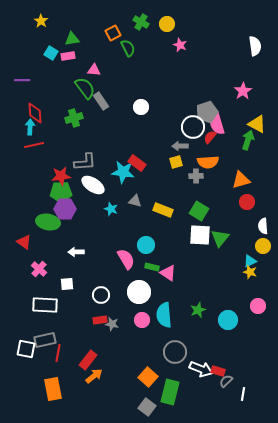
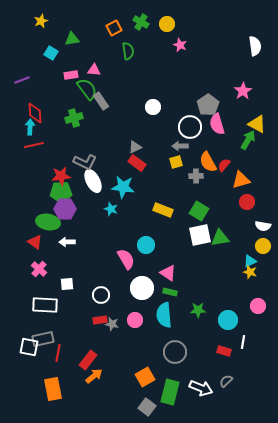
yellow star at (41, 21): rotated 16 degrees clockwise
orange square at (113, 33): moved 1 px right, 5 px up
green semicircle at (128, 48): moved 3 px down; rotated 18 degrees clockwise
pink rectangle at (68, 56): moved 3 px right, 19 px down
purple line at (22, 80): rotated 21 degrees counterclockwise
green semicircle at (85, 88): moved 2 px right, 1 px down
white circle at (141, 107): moved 12 px right
gray pentagon at (207, 112): moved 1 px right, 7 px up; rotated 15 degrees counterclockwise
white circle at (193, 127): moved 3 px left
red semicircle at (210, 137): moved 14 px right, 28 px down
green arrow at (248, 140): rotated 12 degrees clockwise
gray L-shape at (85, 162): rotated 30 degrees clockwise
orange semicircle at (208, 162): rotated 65 degrees clockwise
cyan star at (123, 172): moved 15 px down
white ellipse at (93, 185): moved 4 px up; rotated 30 degrees clockwise
gray triangle at (135, 201): moved 54 px up; rotated 40 degrees counterclockwise
white semicircle at (263, 226): rotated 77 degrees counterclockwise
white square at (200, 235): rotated 15 degrees counterclockwise
green triangle at (220, 238): rotated 42 degrees clockwise
red triangle at (24, 242): moved 11 px right
white arrow at (76, 252): moved 9 px left, 10 px up
green rectangle at (152, 267): moved 18 px right, 25 px down
white circle at (139, 292): moved 3 px right, 4 px up
green star at (198, 310): rotated 21 degrees clockwise
pink circle at (142, 320): moved 7 px left
gray rectangle at (45, 340): moved 2 px left, 1 px up
white square at (26, 349): moved 3 px right, 2 px up
white arrow at (201, 369): moved 19 px down
red rectangle at (218, 371): moved 6 px right, 20 px up
orange square at (148, 377): moved 3 px left; rotated 18 degrees clockwise
white line at (243, 394): moved 52 px up
